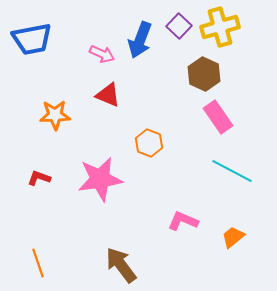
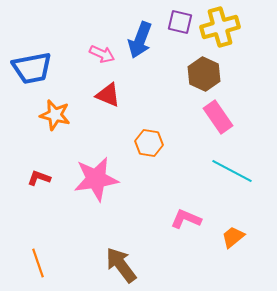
purple square: moved 1 px right, 4 px up; rotated 30 degrees counterclockwise
blue trapezoid: moved 29 px down
orange star: rotated 16 degrees clockwise
orange hexagon: rotated 12 degrees counterclockwise
pink star: moved 4 px left
pink L-shape: moved 3 px right, 2 px up
